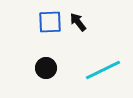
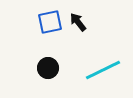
blue square: rotated 10 degrees counterclockwise
black circle: moved 2 px right
